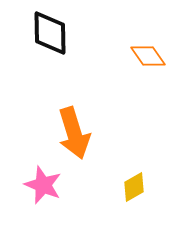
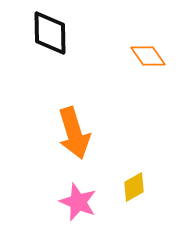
pink star: moved 35 px right, 17 px down
